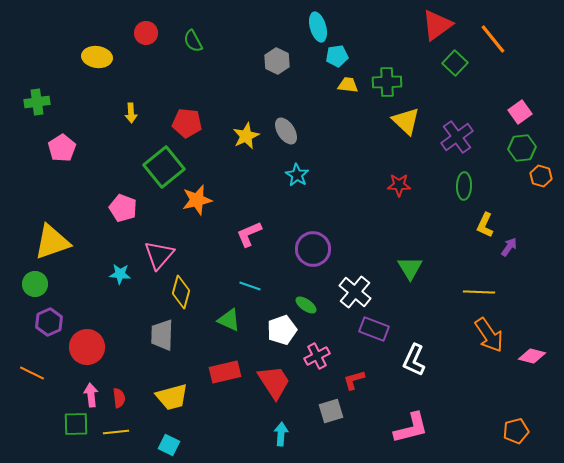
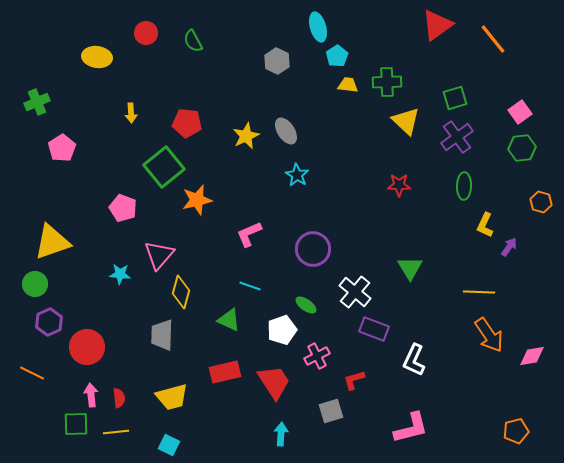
cyan pentagon at (337, 56): rotated 25 degrees counterclockwise
green square at (455, 63): moved 35 px down; rotated 30 degrees clockwise
green cross at (37, 102): rotated 15 degrees counterclockwise
orange hexagon at (541, 176): moved 26 px down
pink diamond at (532, 356): rotated 24 degrees counterclockwise
